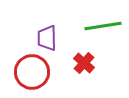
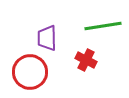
red cross: moved 2 px right, 3 px up; rotated 15 degrees counterclockwise
red circle: moved 2 px left
